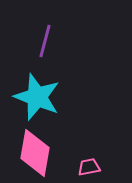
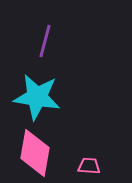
cyan star: rotated 12 degrees counterclockwise
pink trapezoid: moved 1 px up; rotated 15 degrees clockwise
